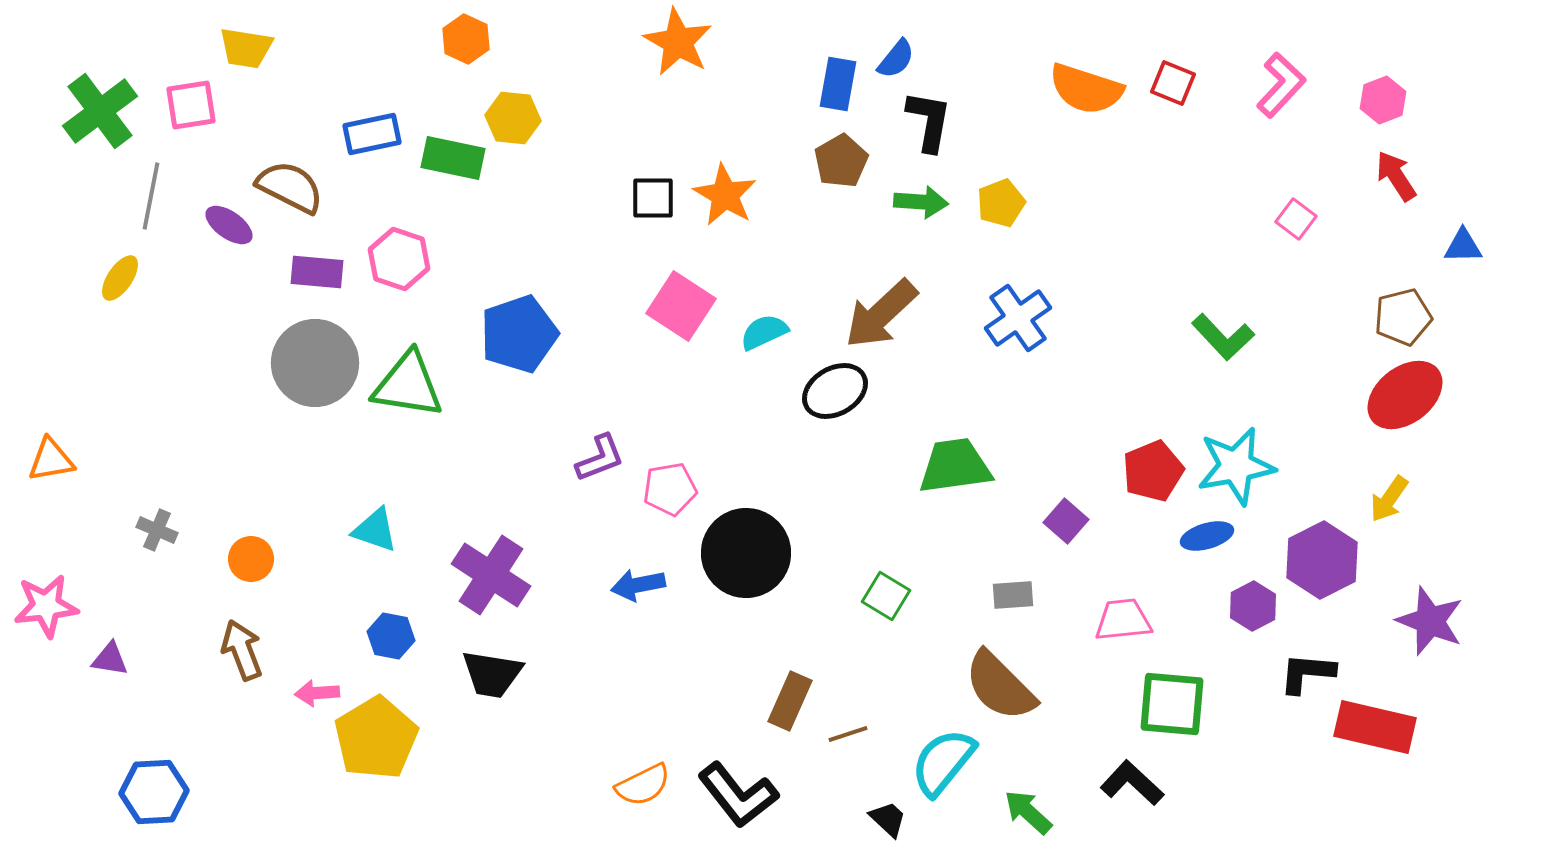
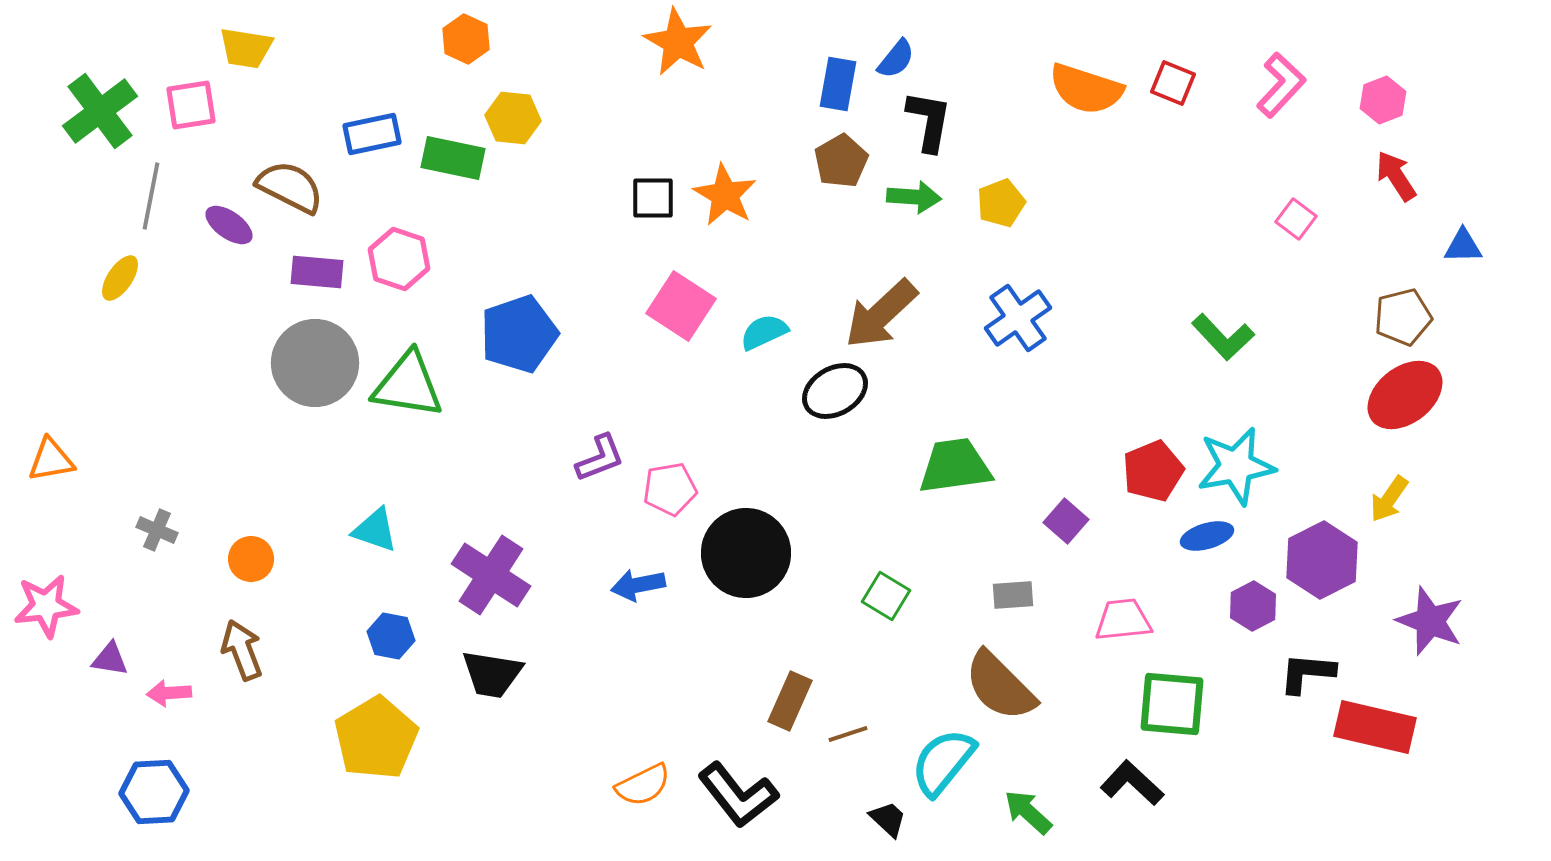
green arrow at (921, 202): moved 7 px left, 5 px up
pink arrow at (317, 693): moved 148 px left
